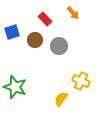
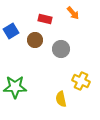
red rectangle: rotated 32 degrees counterclockwise
blue square: moved 1 px left, 1 px up; rotated 14 degrees counterclockwise
gray circle: moved 2 px right, 3 px down
green star: rotated 20 degrees counterclockwise
yellow semicircle: rotated 49 degrees counterclockwise
